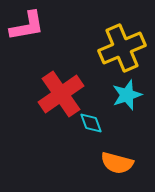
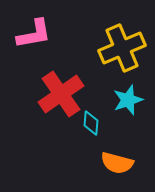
pink L-shape: moved 7 px right, 8 px down
cyan star: moved 1 px right, 5 px down
cyan diamond: rotated 25 degrees clockwise
